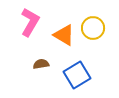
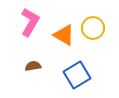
brown semicircle: moved 8 px left, 2 px down
